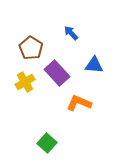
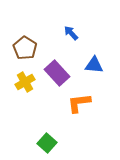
brown pentagon: moved 6 px left
orange L-shape: rotated 30 degrees counterclockwise
